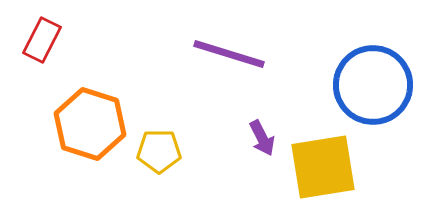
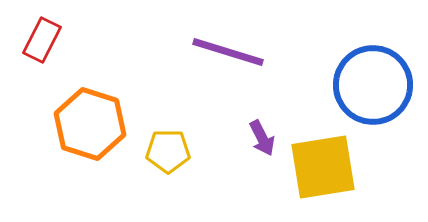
purple line: moved 1 px left, 2 px up
yellow pentagon: moved 9 px right
